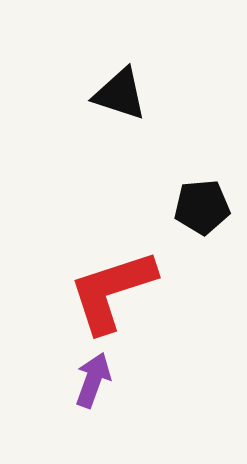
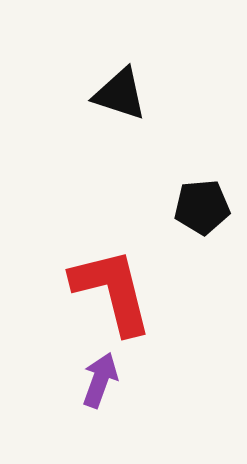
red L-shape: rotated 94 degrees clockwise
purple arrow: moved 7 px right
